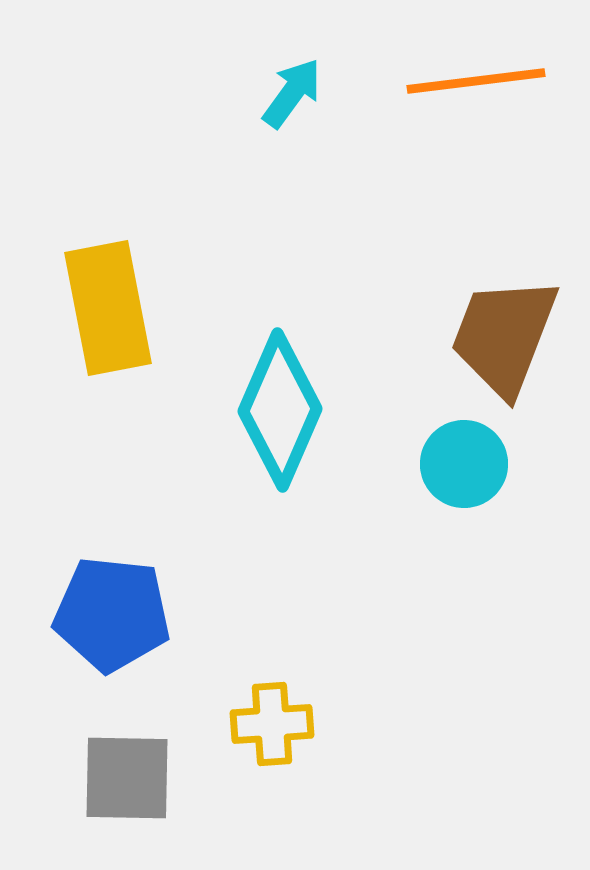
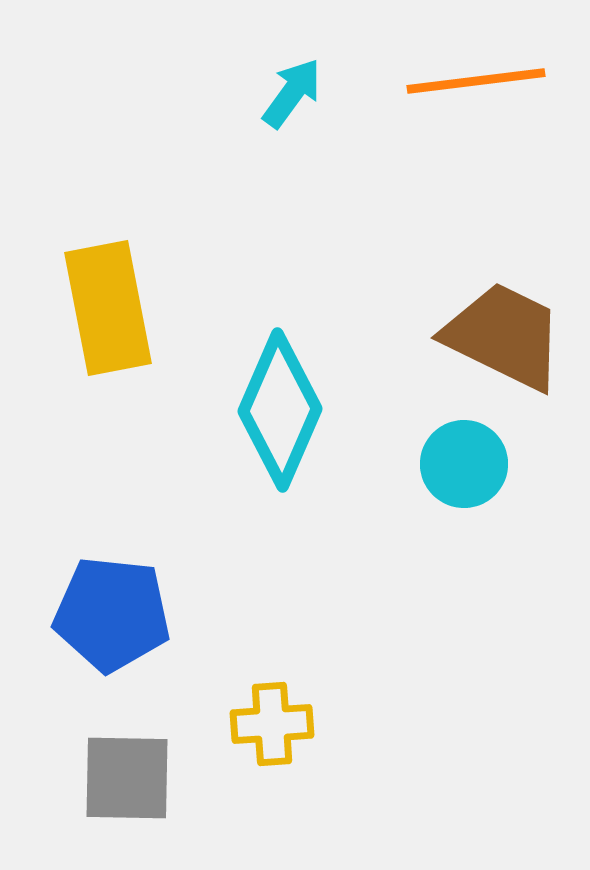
brown trapezoid: rotated 95 degrees clockwise
